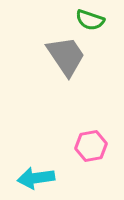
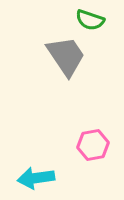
pink hexagon: moved 2 px right, 1 px up
